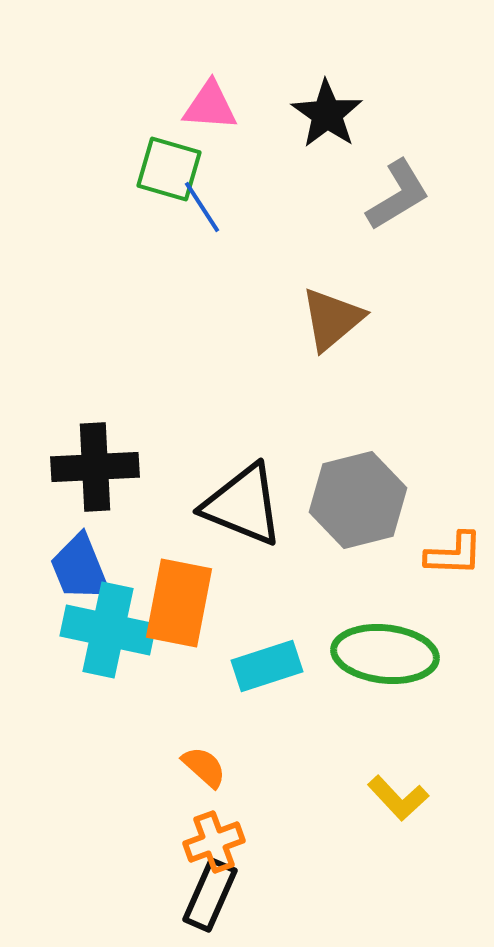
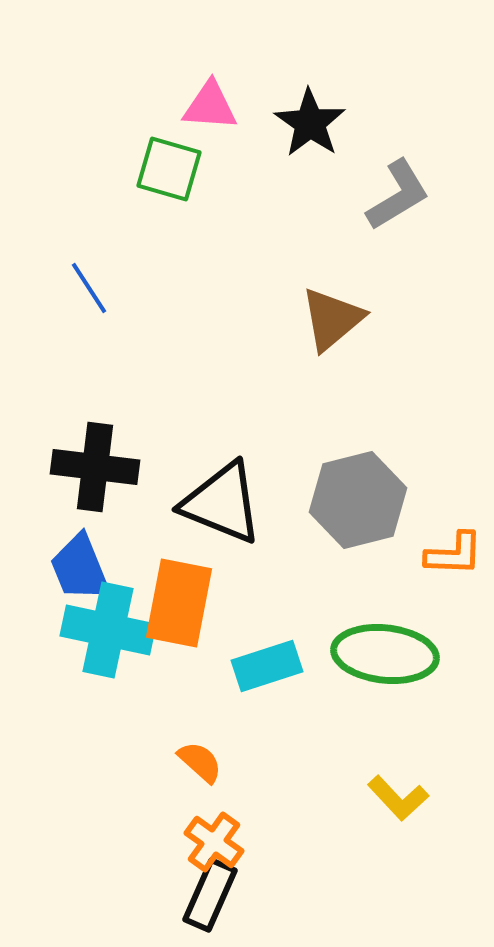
black star: moved 17 px left, 9 px down
blue line: moved 113 px left, 81 px down
black cross: rotated 10 degrees clockwise
black triangle: moved 21 px left, 2 px up
orange semicircle: moved 4 px left, 5 px up
orange cross: rotated 34 degrees counterclockwise
